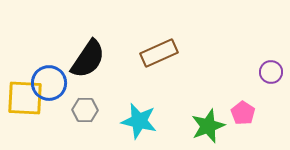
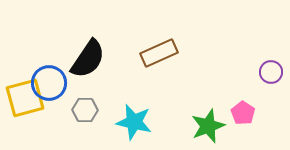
yellow square: rotated 18 degrees counterclockwise
cyan star: moved 5 px left, 1 px down
